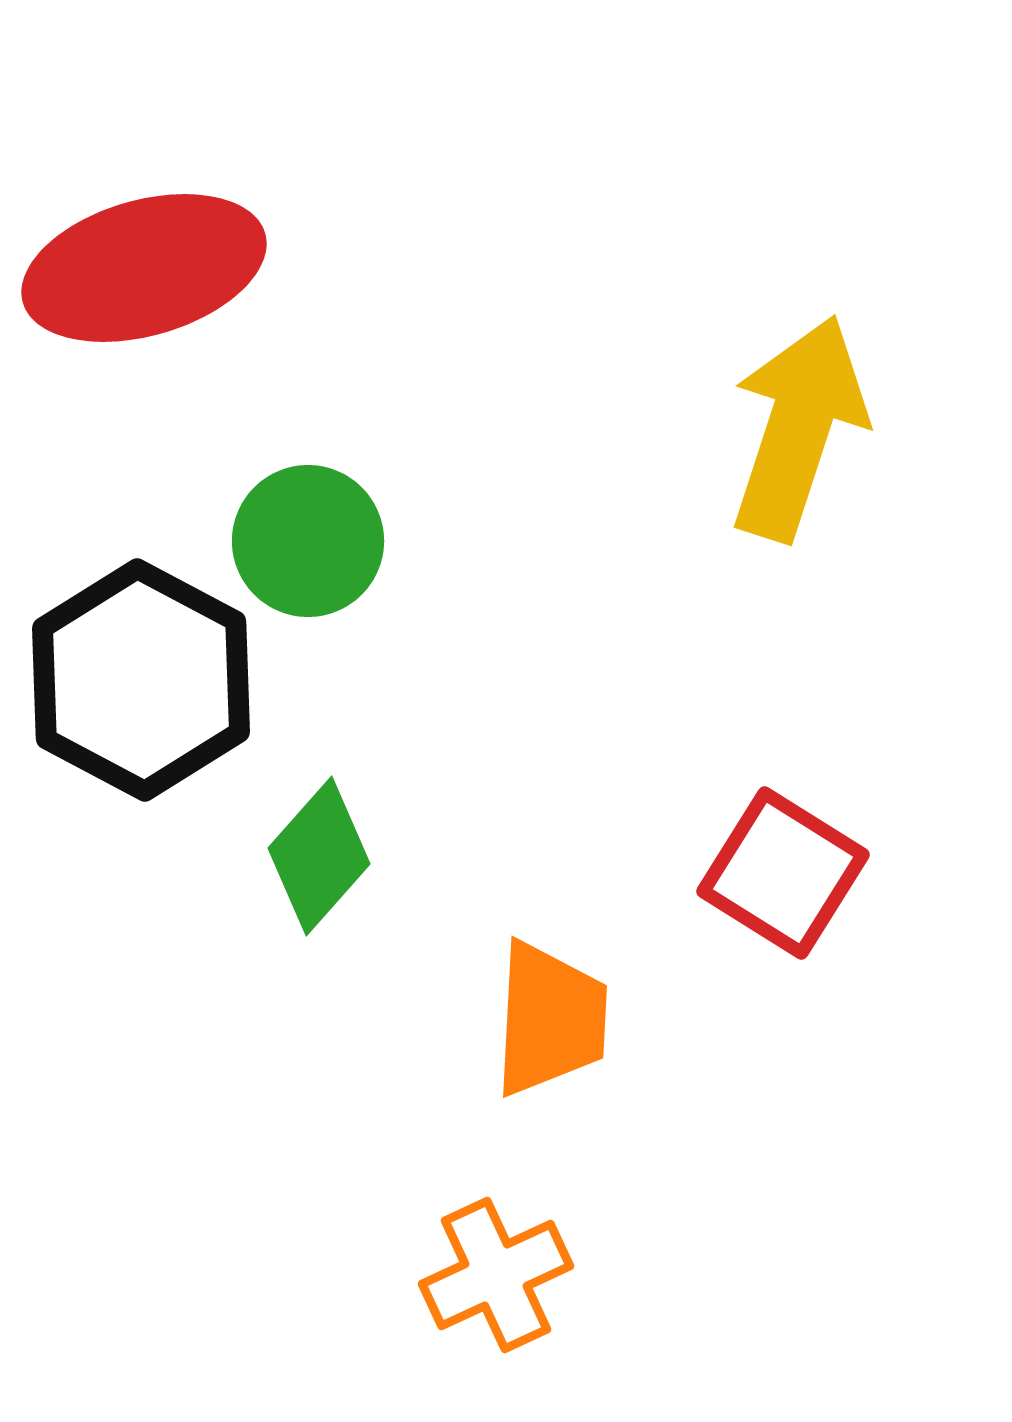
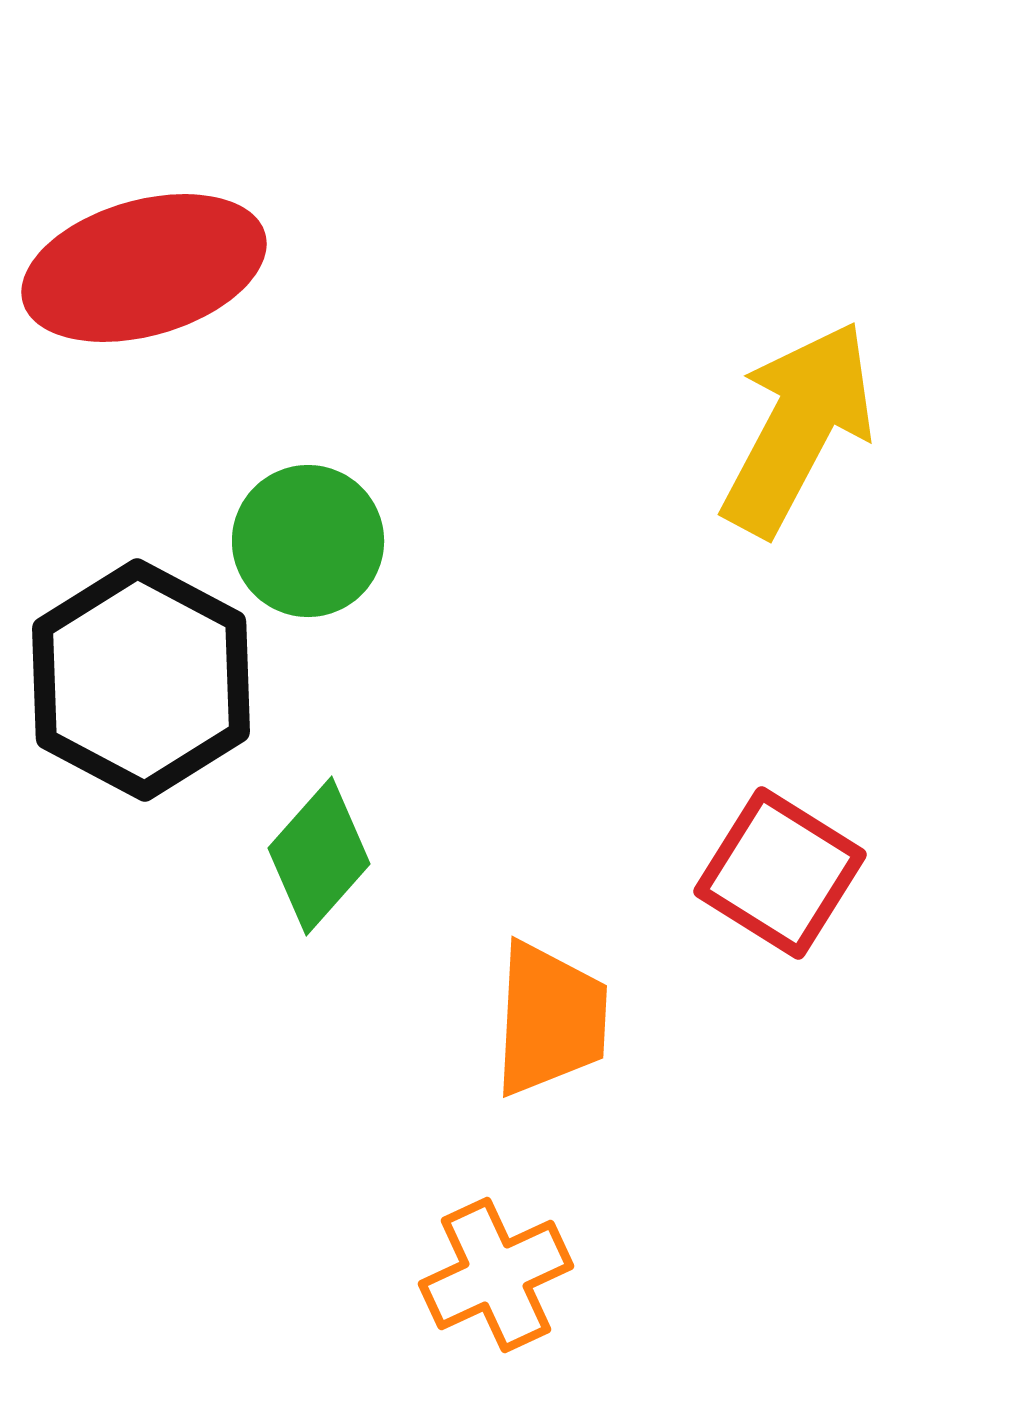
yellow arrow: rotated 10 degrees clockwise
red square: moved 3 px left
